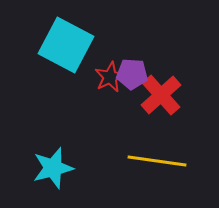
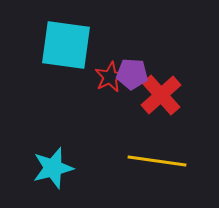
cyan square: rotated 20 degrees counterclockwise
